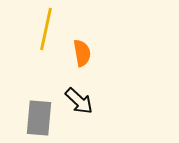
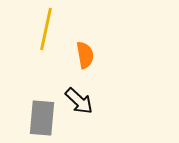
orange semicircle: moved 3 px right, 2 px down
gray rectangle: moved 3 px right
